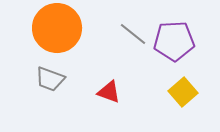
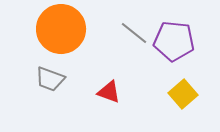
orange circle: moved 4 px right, 1 px down
gray line: moved 1 px right, 1 px up
purple pentagon: rotated 9 degrees clockwise
yellow square: moved 2 px down
